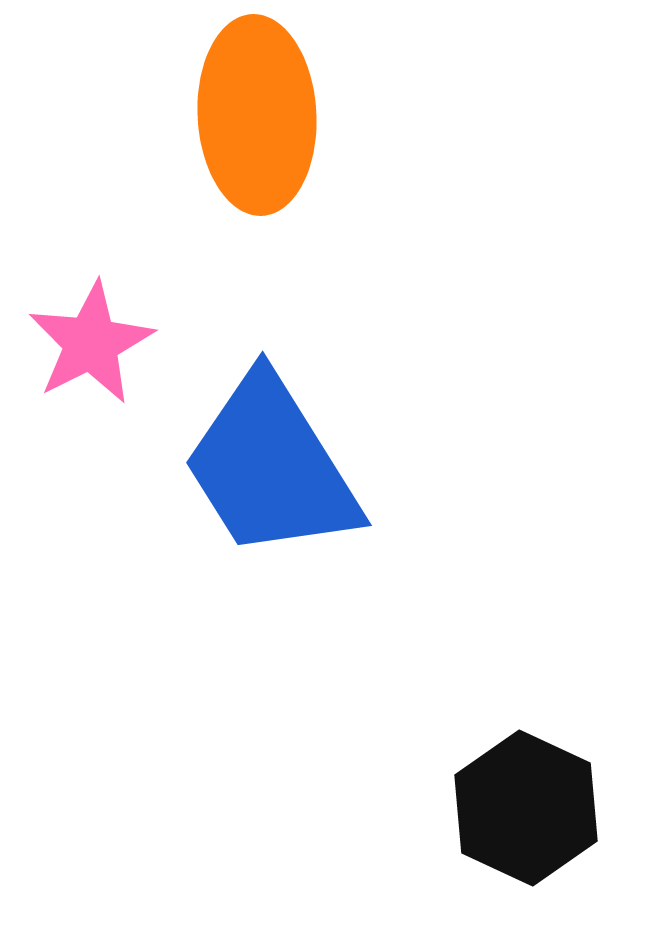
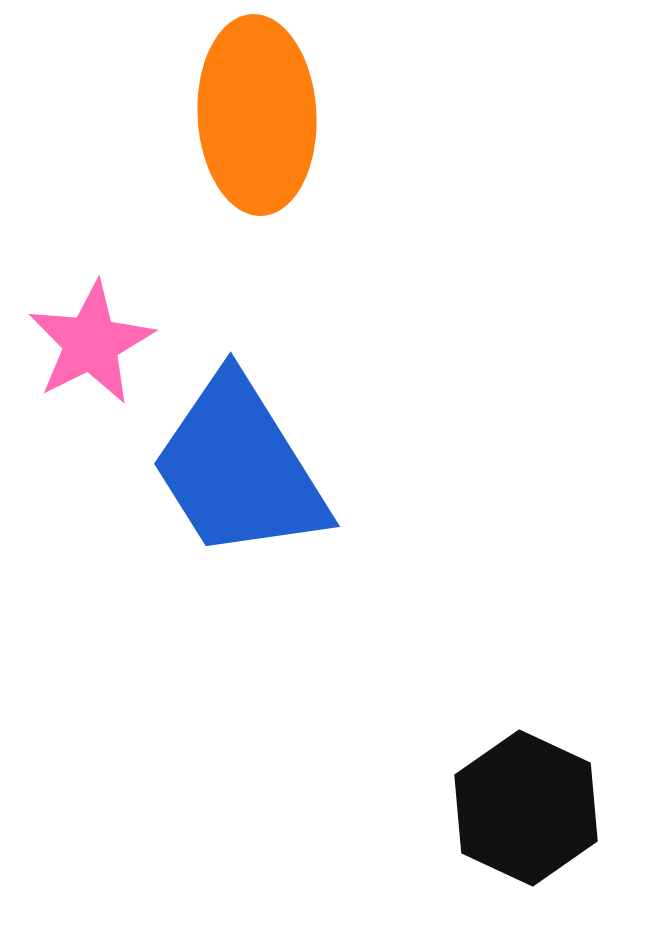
blue trapezoid: moved 32 px left, 1 px down
